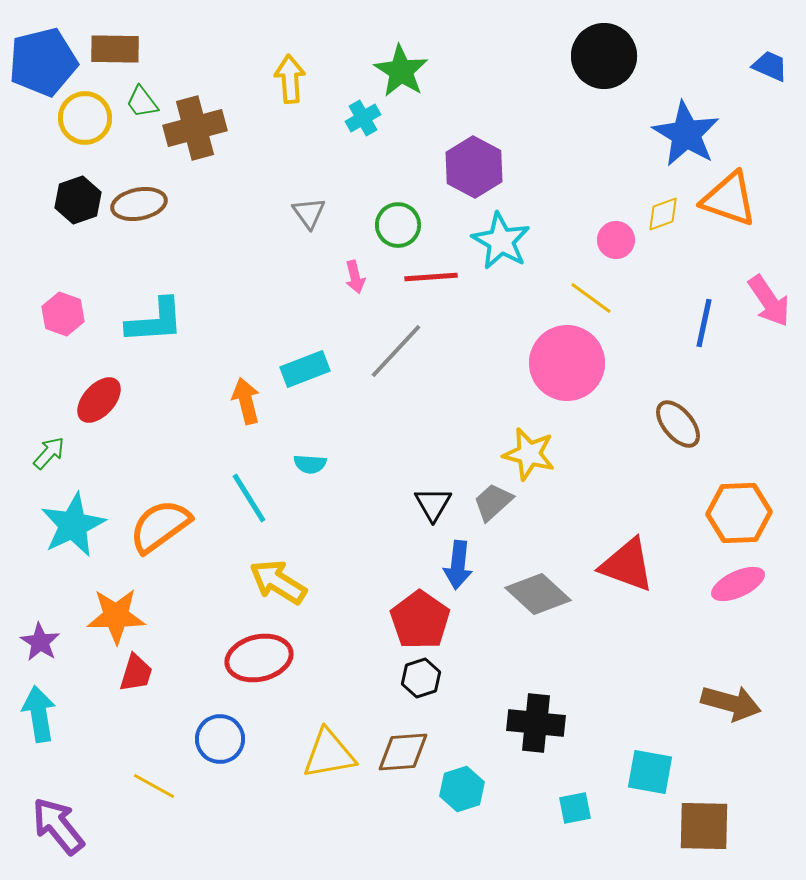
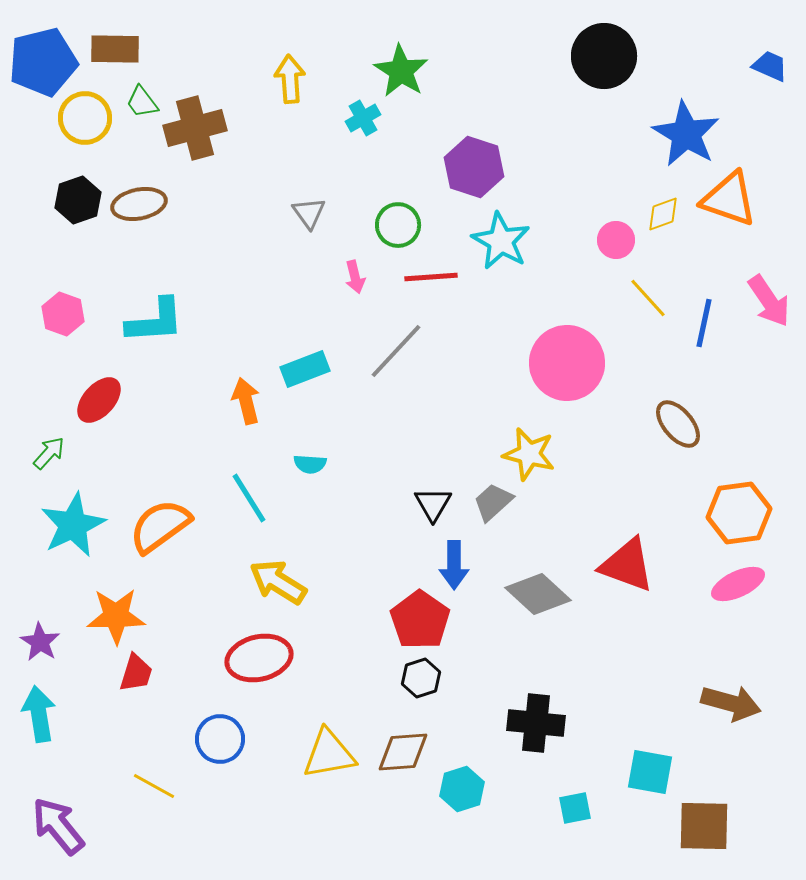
purple hexagon at (474, 167): rotated 10 degrees counterclockwise
yellow line at (591, 298): moved 57 px right; rotated 12 degrees clockwise
orange hexagon at (739, 513): rotated 6 degrees counterclockwise
blue arrow at (458, 565): moved 4 px left; rotated 6 degrees counterclockwise
